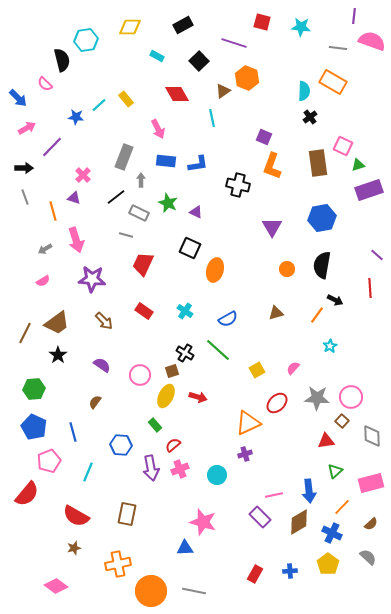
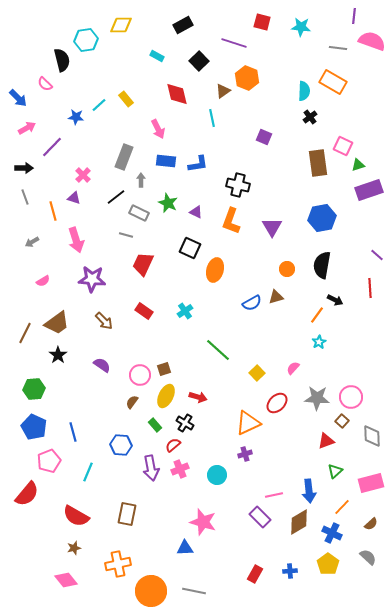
yellow diamond at (130, 27): moved 9 px left, 2 px up
red diamond at (177, 94): rotated 15 degrees clockwise
orange L-shape at (272, 166): moved 41 px left, 55 px down
gray arrow at (45, 249): moved 13 px left, 7 px up
cyan cross at (185, 311): rotated 21 degrees clockwise
brown triangle at (276, 313): moved 16 px up
blue semicircle at (228, 319): moved 24 px right, 16 px up
cyan star at (330, 346): moved 11 px left, 4 px up
black cross at (185, 353): moved 70 px down
yellow square at (257, 370): moved 3 px down; rotated 14 degrees counterclockwise
brown square at (172, 371): moved 8 px left, 2 px up
brown semicircle at (95, 402): moved 37 px right
red triangle at (326, 441): rotated 12 degrees counterclockwise
pink diamond at (56, 586): moved 10 px right, 6 px up; rotated 15 degrees clockwise
